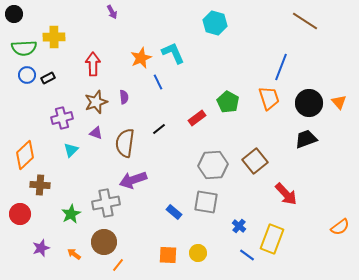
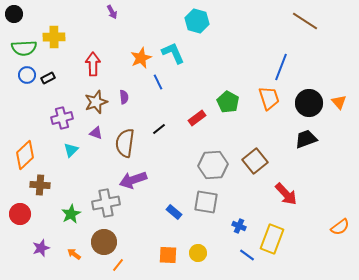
cyan hexagon at (215, 23): moved 18 px left, 2 px up
blue cross at (239, 226): rotated 16 degrees counterclockwise
